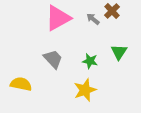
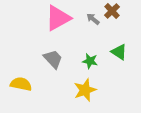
green triangle: rotated 30 degrees counterclockwise
